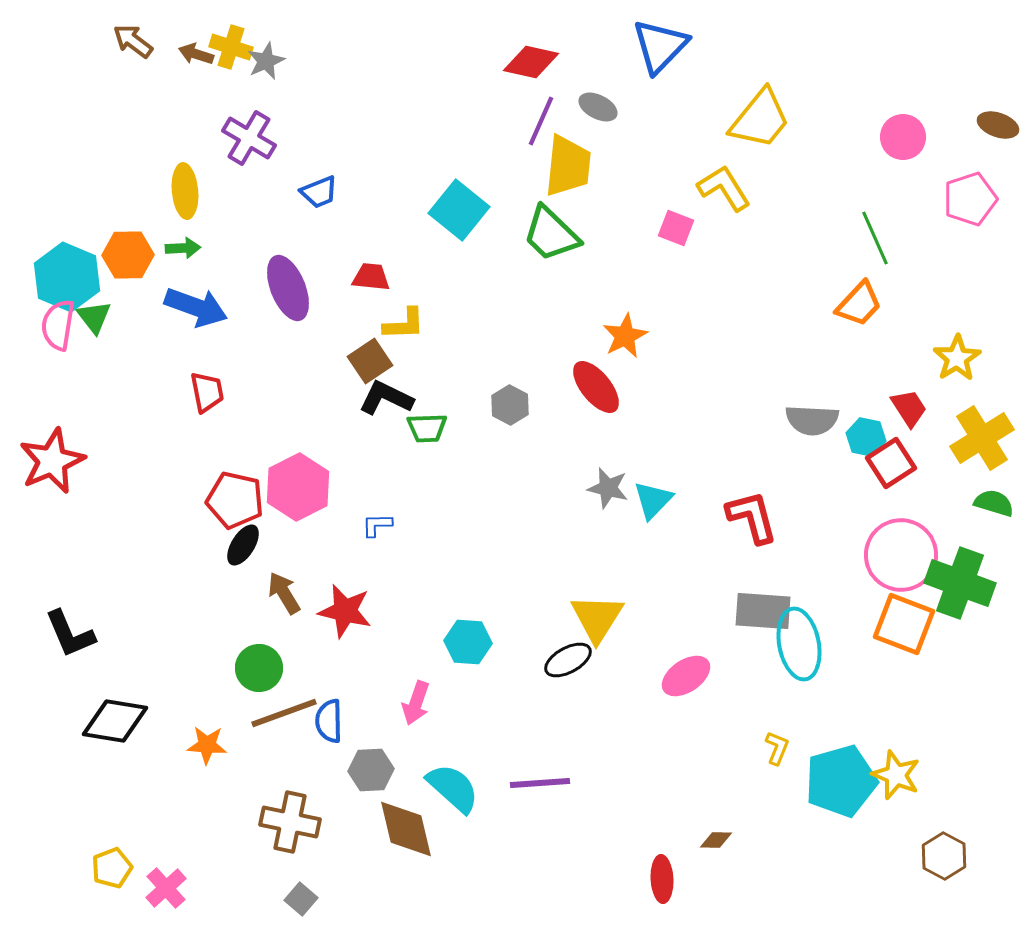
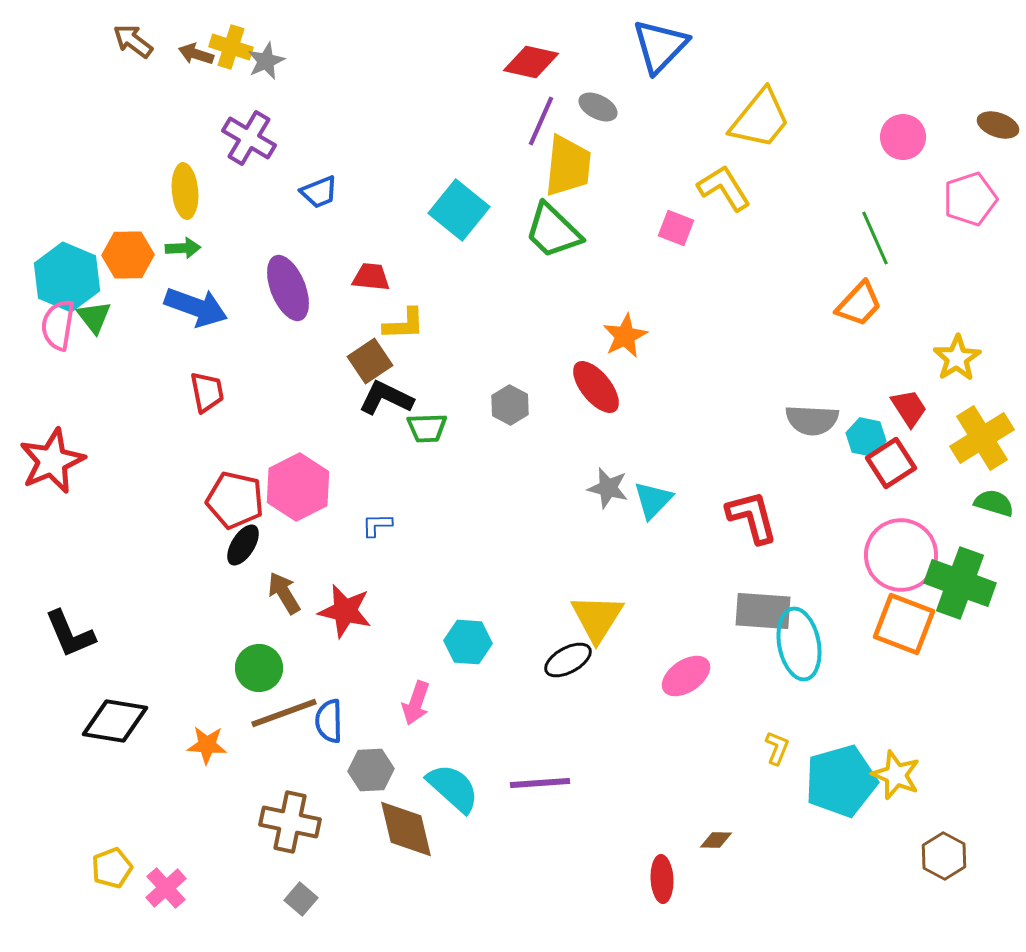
green trapezoid at (551, 234): moved 2 px right, 3 px up
